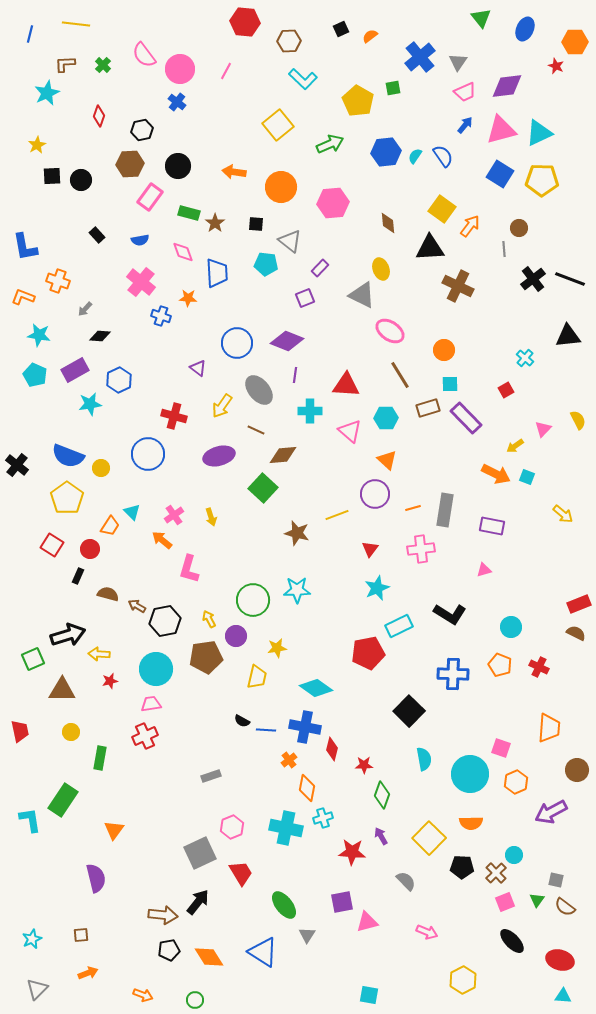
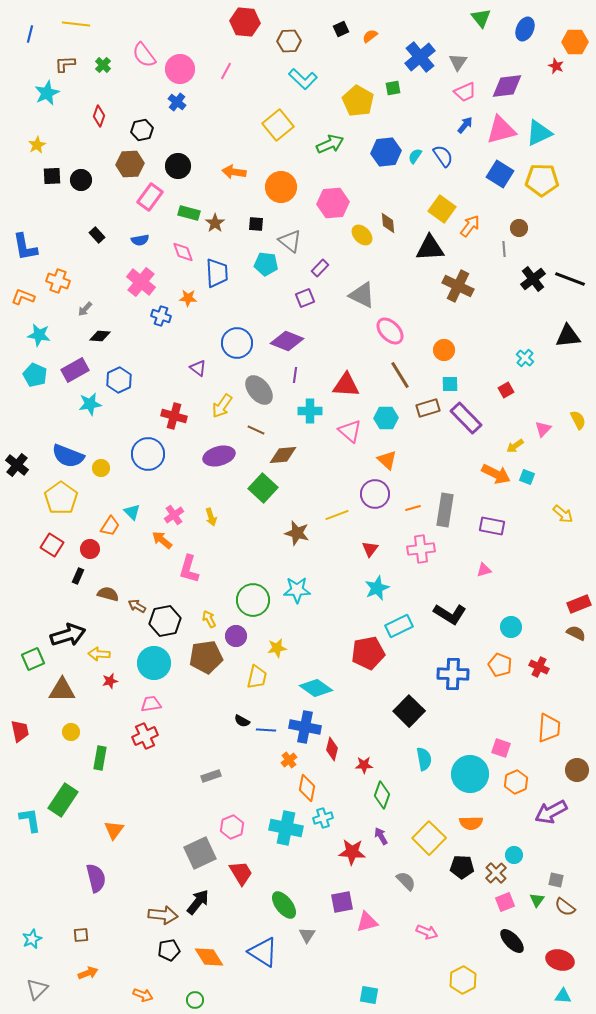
yellow ellipse at (381, 269): moved 19 px left, 34 px up; rotated 25 degrees counterclockwise
pink ellipse at (390, 331): rotated 12 degrees clockwise
yellow pentagon at (67, 498): moved 6 px left
cyan circle at (156, 669): moved 2 px left, 6 px up
